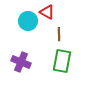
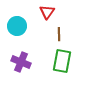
red triangle: rotated 35 degrees clockwise
cyan circle: moved 11 px left, 5 px down
